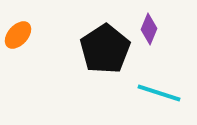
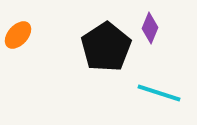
purple diamond: moved 1 px right, 1 px up
black pentagon: moved 1 px right, 2 px up
